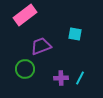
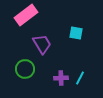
pink rectangle: moved 1 px right
cyan square: moved 1 px right, 1 px up
purple trapezoid: moved 1 px right, 2 px up; rotated 80 degrees clockwise
